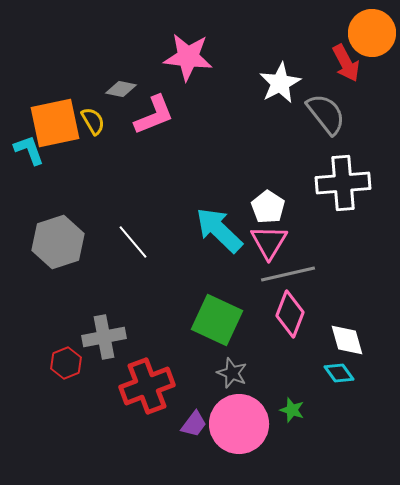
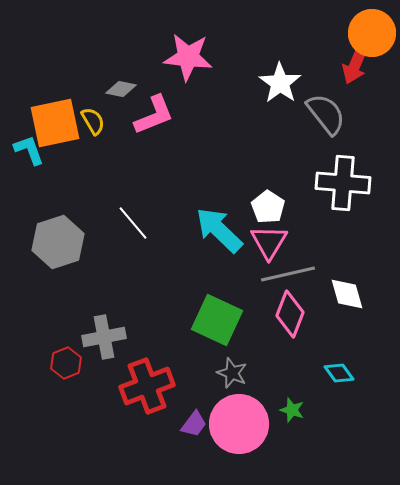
red arrow: moved 9 px right, 2 px down; rotated 51 degrees clockwise
white star: rotated 9 degrees counterclockwise
white cross: rotated 10 degrees clockwise
white line: moved 19 px up
white diamond: moved 46 px up
